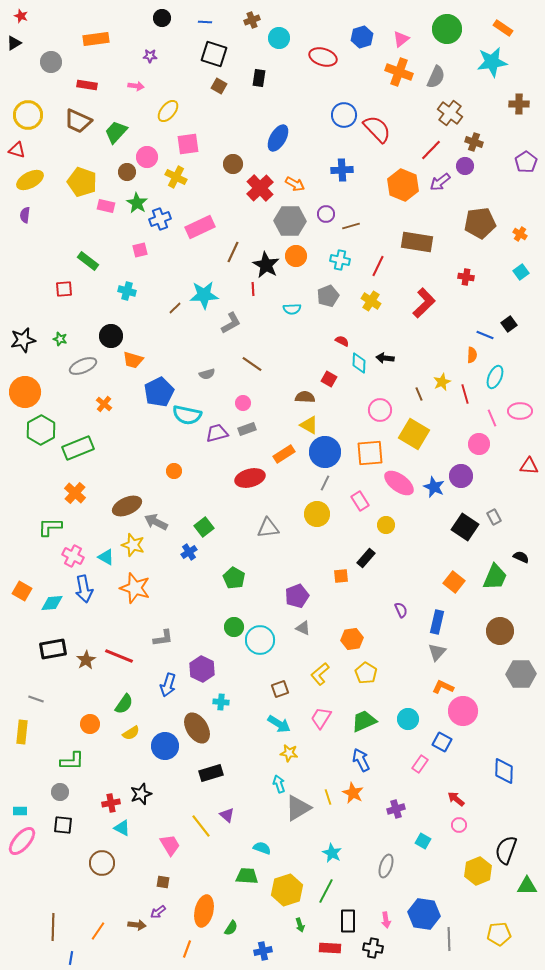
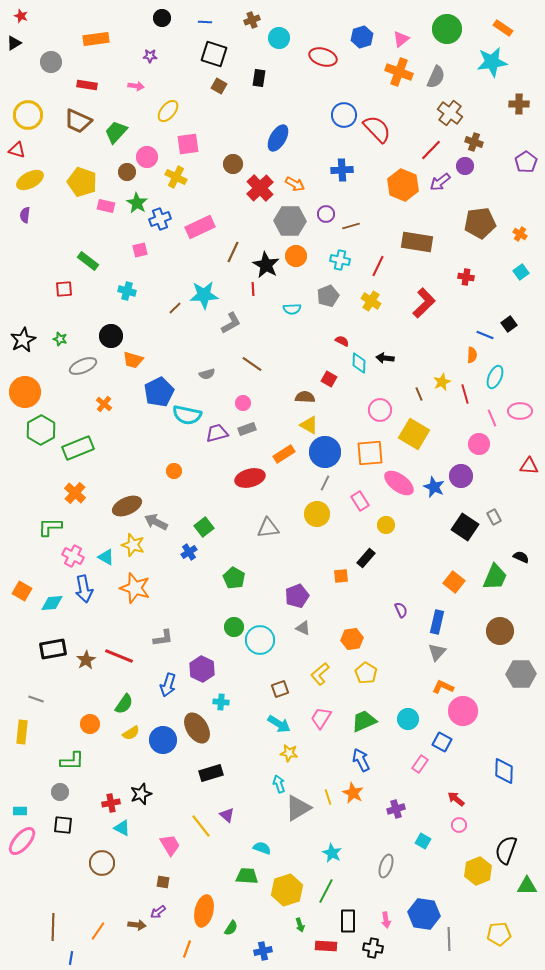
black star at (23, 340): rotated 15 degrees counterclockwise
blue circle at (165, 746): moved 2 px left, 6 px up
red rectangle at (330, 948): moved 4 px left, 2 px up
